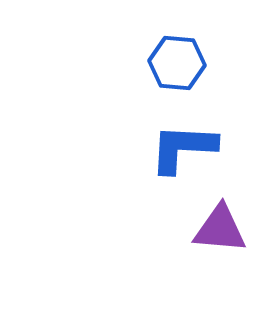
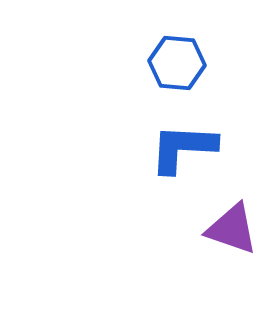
purple triangle: moved 12 px right; rotated 14 degrees clockwise
